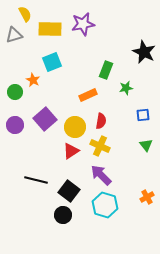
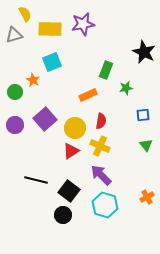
yellow circle: moved 1 px down
